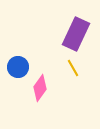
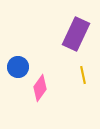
yellow line: moved 10 px right, 7 px down; rotated 18 degrees clockwise
